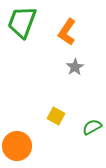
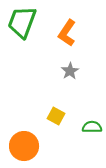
orange L-shape: moved 1 px down
gray star: moved 5 px left, 4 px down
green semicircle: rotated 30 degrees clockwise
orange circle: moved 7 px right
